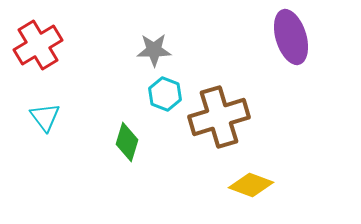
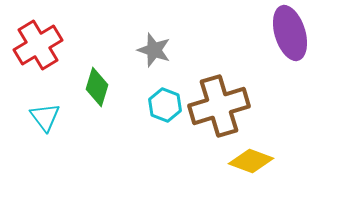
purple ellipse: moved 1 px left, 4 px up
gray star: rotated 20 degrees clockwise
cyan hexagon: moved 11 px down
brown cross: moved 11 px up
green diamond: moved 30 px left, 55 px up
yellow diamond: moved 24 px up
